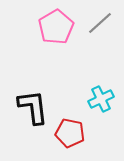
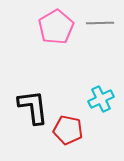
gray line: rotated 40 degrees clockwise
red pentagon: moved 2 px left, 3 px up
